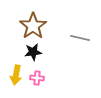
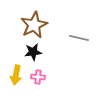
brown star: moved 1 px right, 1 px up; rotated 8 degrees clockwise
gray line: moved 1 px left
pink cross: moved 1 px right, 1 px up
